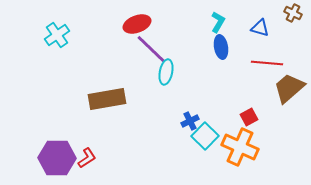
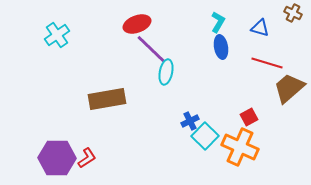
red line: rotated 12 degrees clockwise
